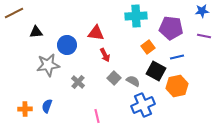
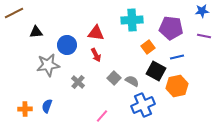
cyan cross: moved 4 px left, 4 px down
red arrow: moved 9 px left
gray semicircle: moved 1 px left
pink line: moved 5 px right; rotated 56 degrees clockwise
